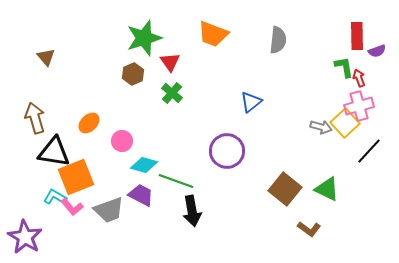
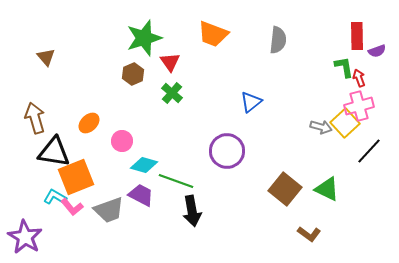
brown L-shape: moved 5 px down
